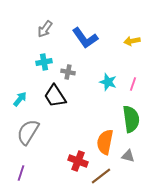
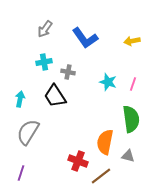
cyan arrow: rotated 28 degrees counterclockwise
